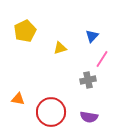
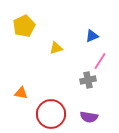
yellow pentagon: moved 1 px left, 5 px up
blue triangle: rotated 24 degrees clockwise
yellow triangle: moved 4 px left
pink line: moved 2 px left, 2 px down
orange triangle: moved 3 px right, 6 px up
red circle: moved 2 px down
